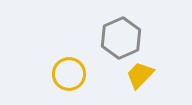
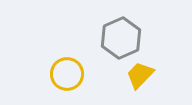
yellow circle: moved 2 px left
